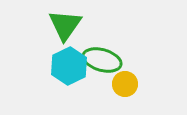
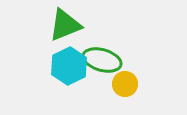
green triangle: rotated 33 degrees clockwise
